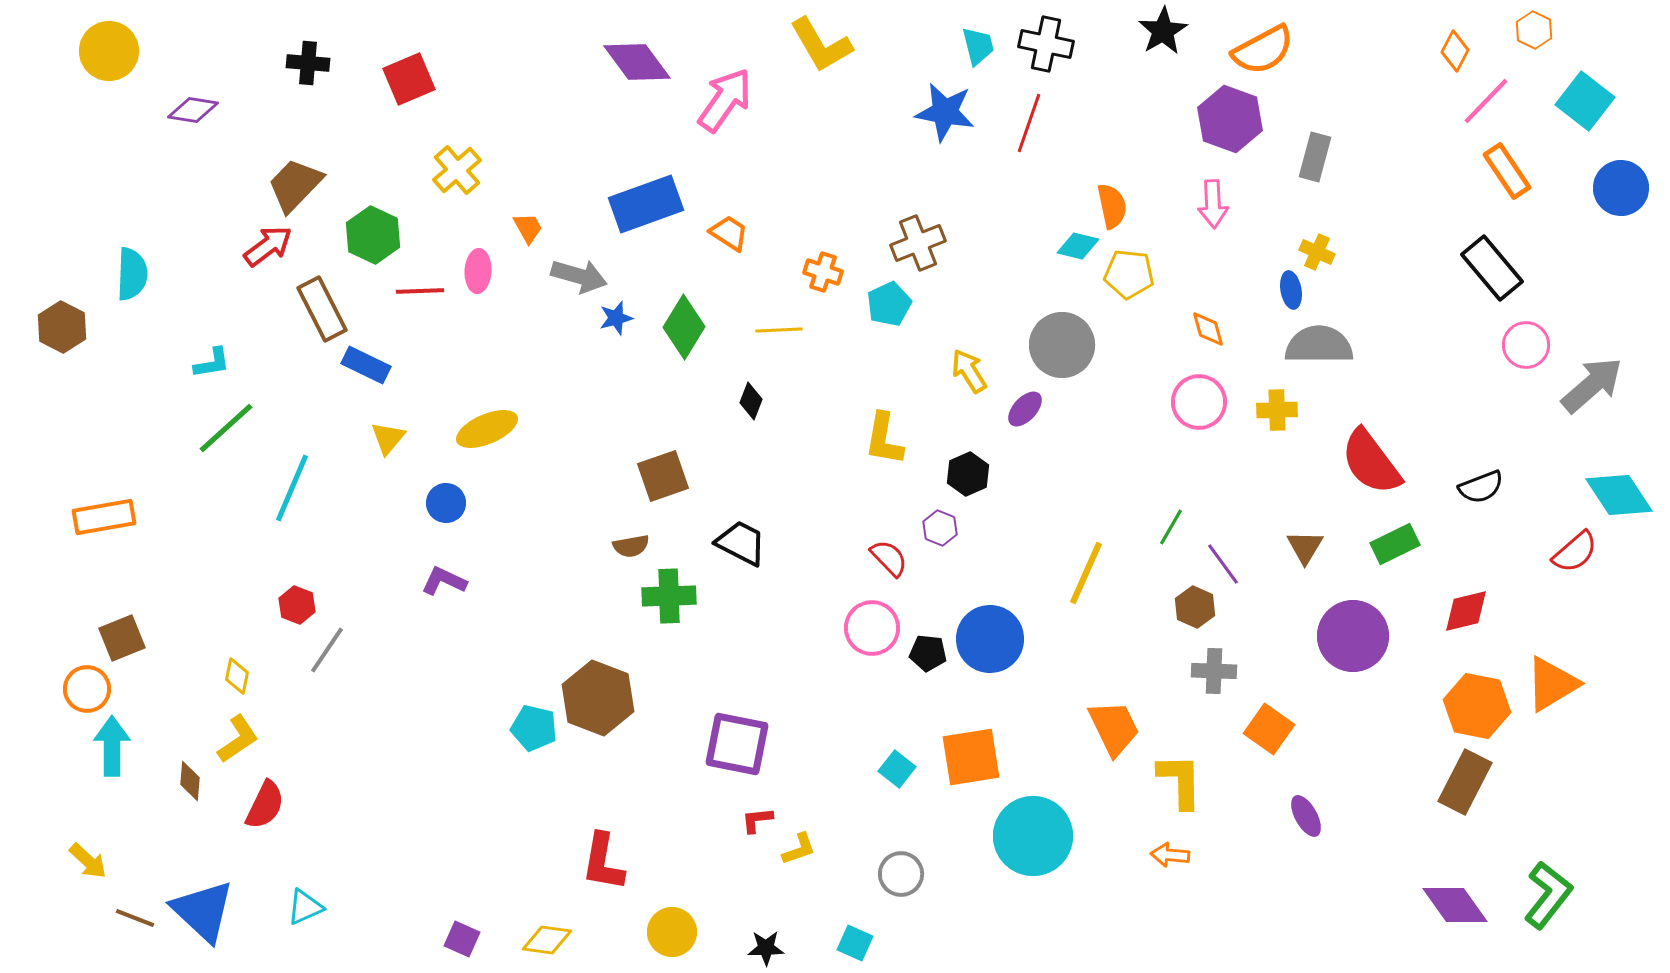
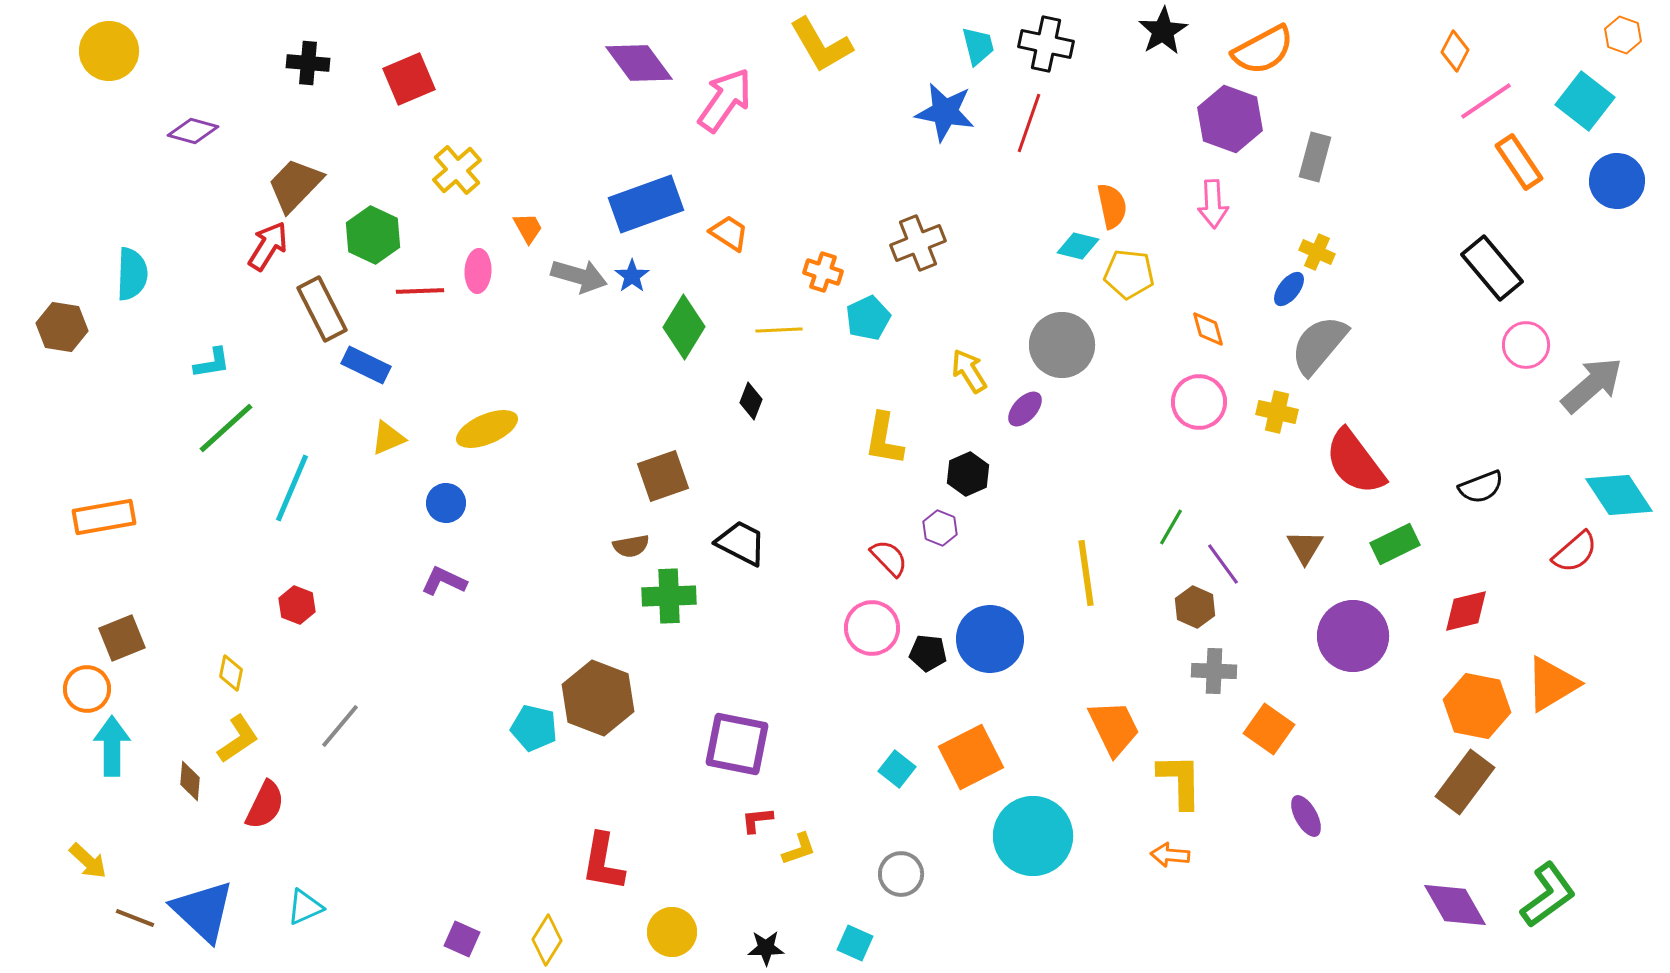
orange hexagon at (1534, 30): moved 89 px right, 5 px down; rotated 6 degrees counterclockwise
purple diamond at (637, 62): moved 2 px right, 1 px down
pink line at (1486, 101): rotated 12 degrees clockwise
purple diamond at (193, 110): moved 21 px down; rotated 6 degrees clockwise
orange rectangle at (1507, 171): moved 12 px right, 9 px up
blue circle at (1621, 188): moved 4 px left, 7 px up
red arrow at (268, 246): rotated 21 degrees counterclockwise
blue ellipse at (1291, 290): moved 2 px left, 1 px up; rotated 48 degrees clockwise
cyan pentagon at (889, 304): moved 21 px left, 14 px down
blue star at (616, 318): moved 16 px right, 42 px up; rotated 20 degrees counterclockwise
brown hexagon at (62, 327): rotated 18 degrees counterclockwise
gray semicircle at (1319, 345): rotated 50 degrees counterclockwise
yellow cross at (1277, 410): moved 2 px down; rotated 15 degrees clockwise
yellow triangle at (388, 438): rotated 27 degrees clockwise
red semicircle at (1371, 462): moved 16 px left
yellow line at (1086, 573): rotated 32 degrees counterclockwise
gray line at (327, 650): moved 13 px right, 76 px down; rotated 6 degrees clockwise
yellow diamond at (237, 676): moved 6 px left, 3 px up
orange square at (971, 757): rotated 18 degrees counterclockwise
brown rectangle at (1465, 782): rotated 10 degrees clockwise
green L-shape at (1548, 895): rotated 16 degrees clockwise
purple diamond at (1455, 905): rotated 6 degrees clockwise
yellow diamond at (547, 940): rotated 66 degrees counterclockwise
